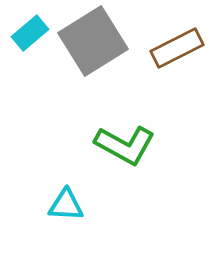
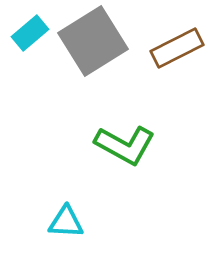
cyan triangle: moved 17 px down
